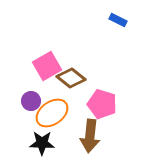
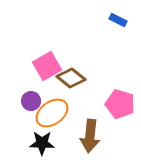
pink pentagon: moved 18 px right
